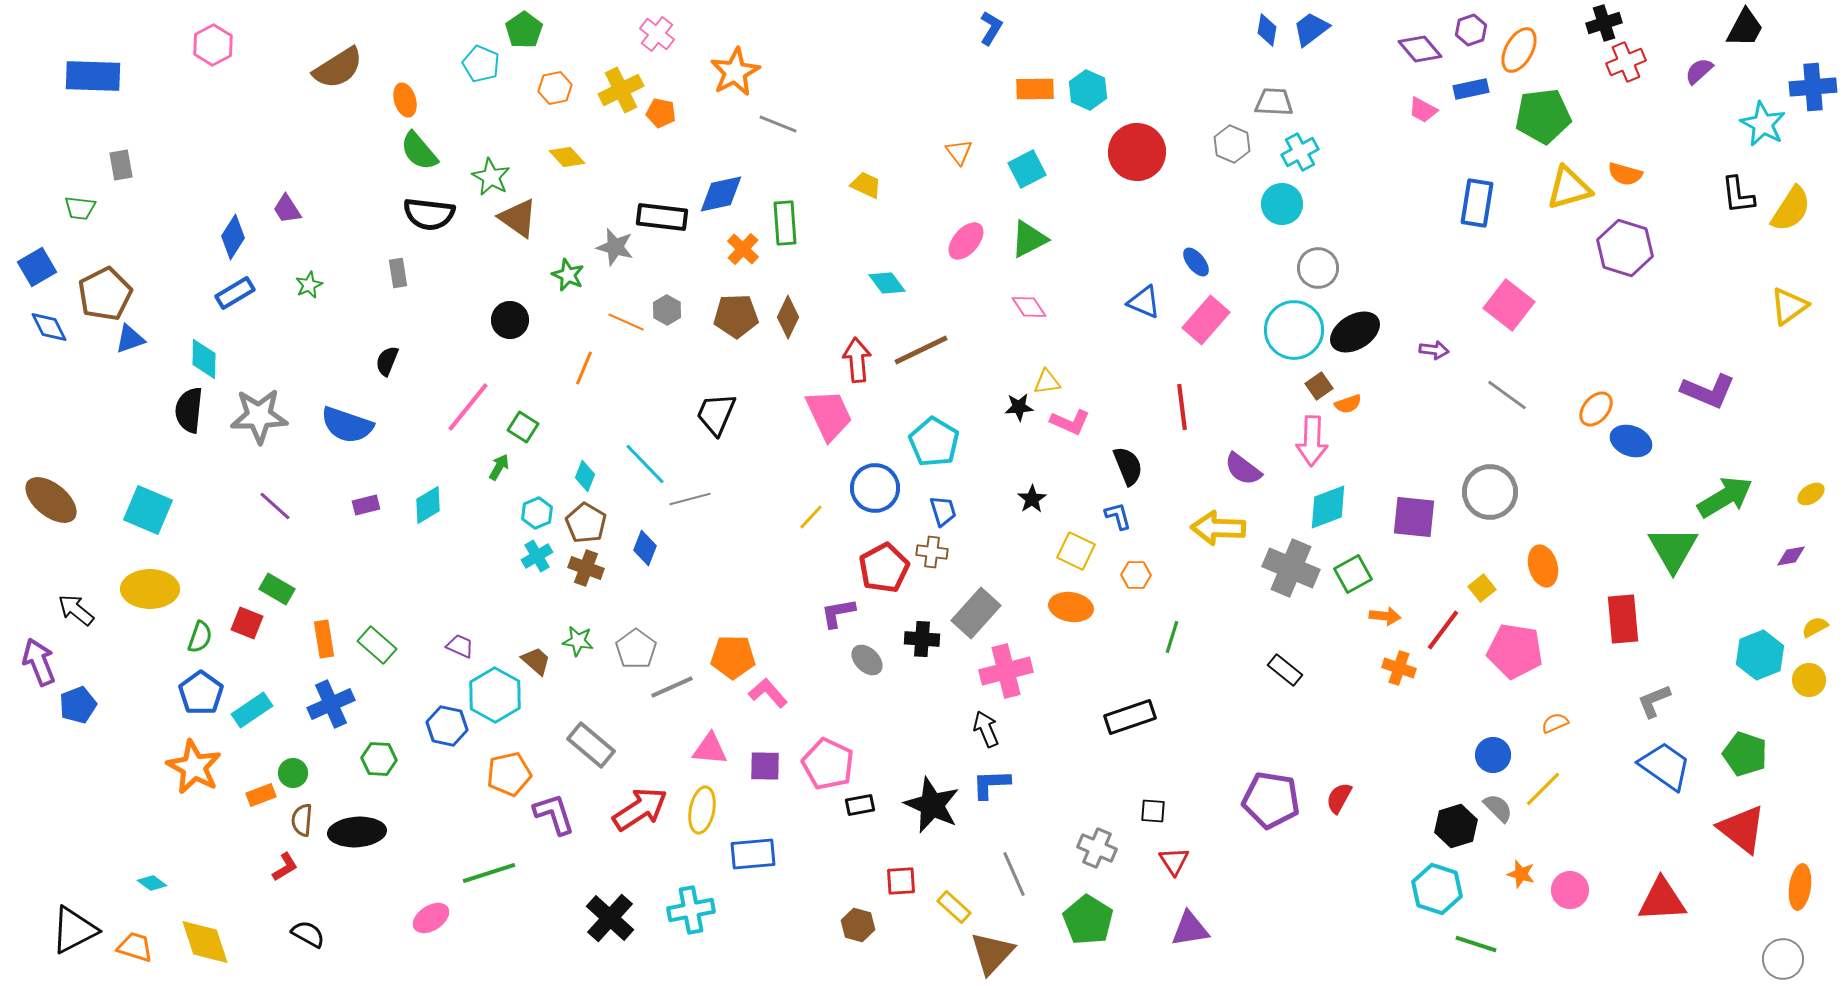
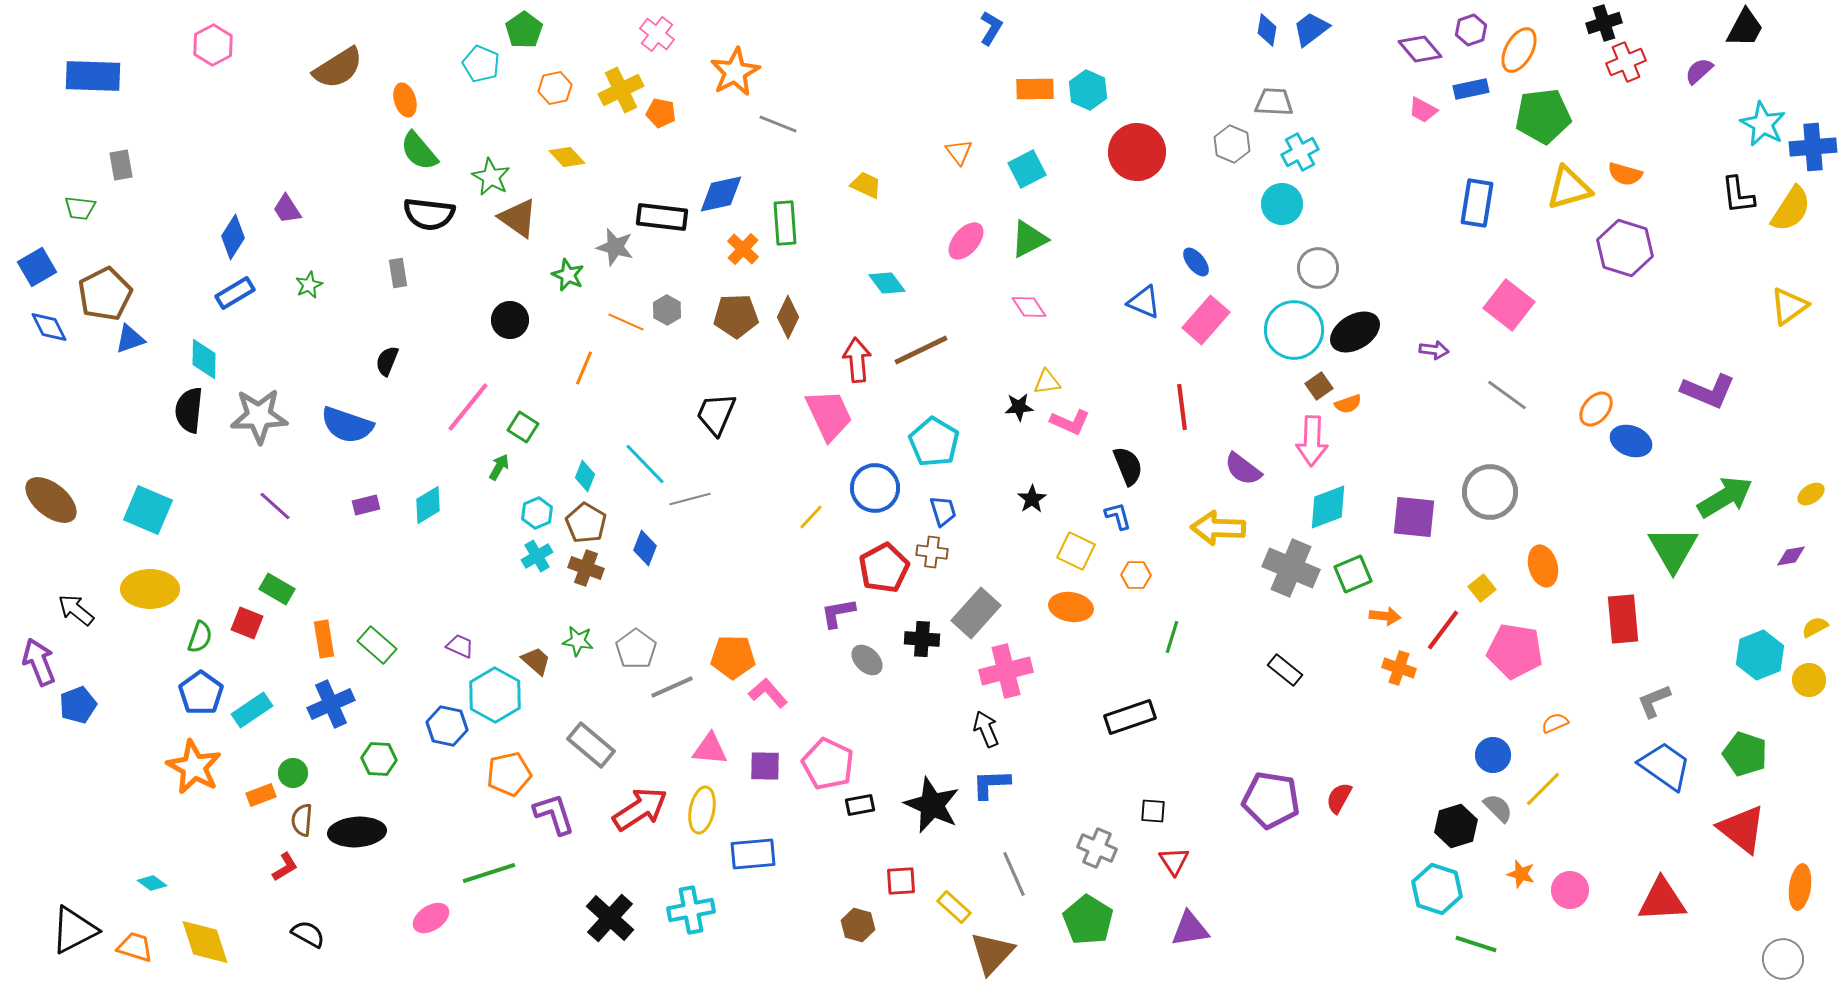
blue cross at (1813, 87): moved 60 px down
green square at (1353, 574): rotated 6 degrees clockwise
